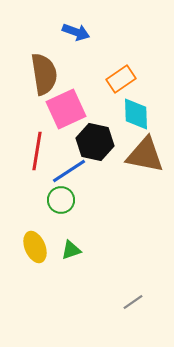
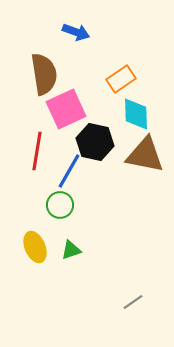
blue line: rotated 27 degrees counterclockwise
green circle: moved 1 px left, 5 px down
